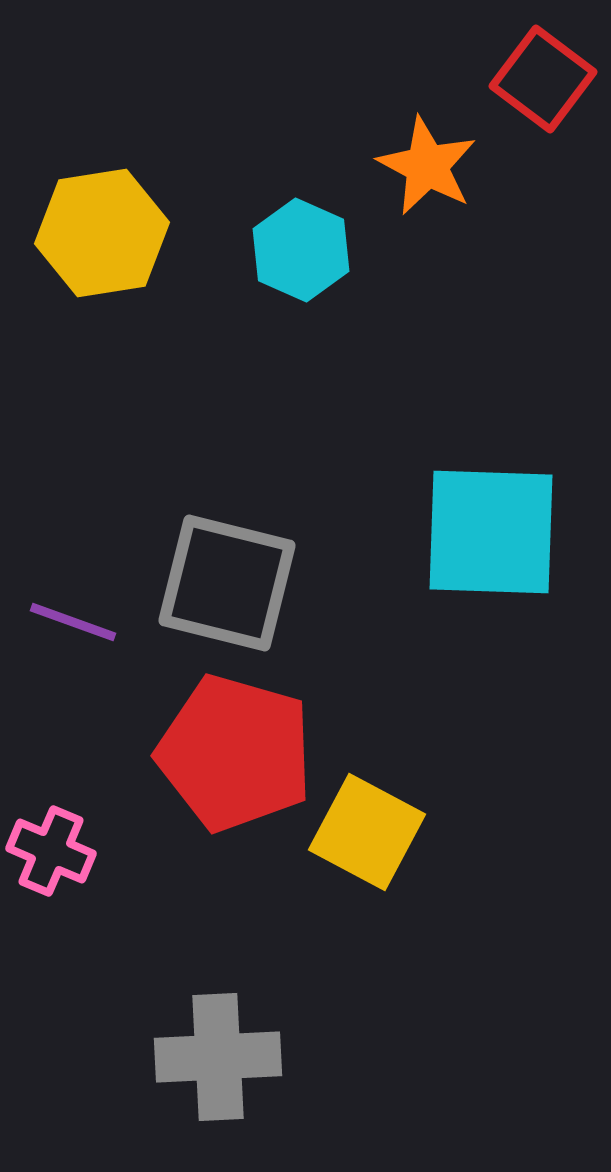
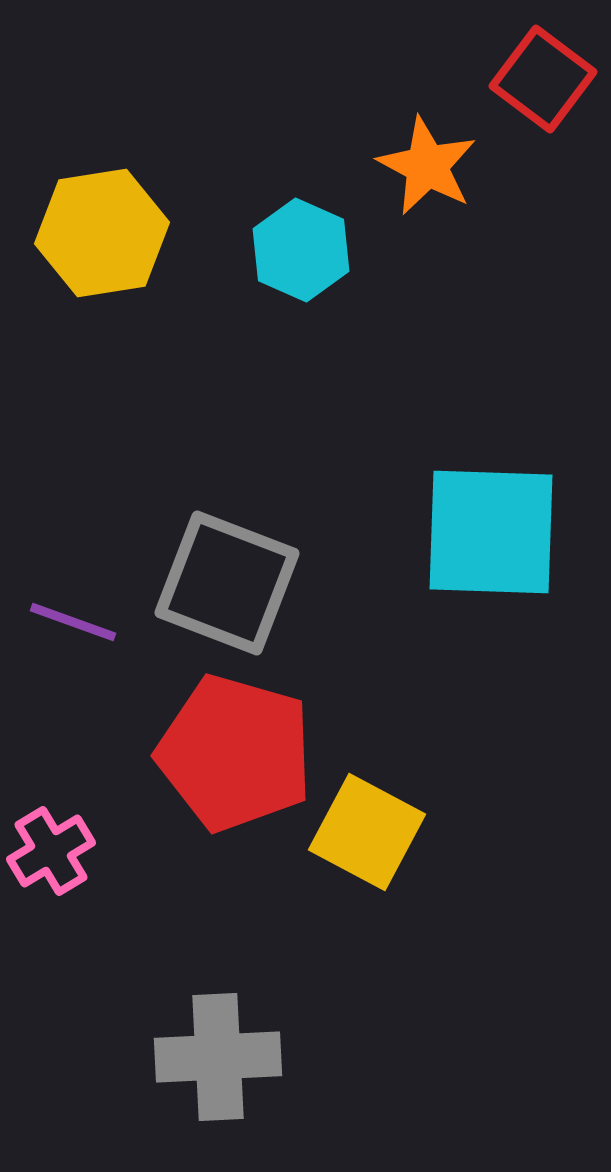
gray square: rotated 7 degrees clockwise
pink cross: rotated 36 degrees clockwise
